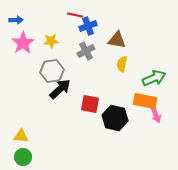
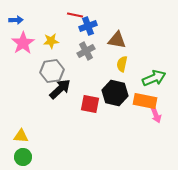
black hexagon: moved 25 px up
